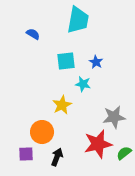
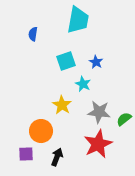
blue semicircle: rotated 112 degrees counterclockwise
cyan square: rotated 12 degrees counterclockwise
cyan star: rotated 14 degrees clockwise
yellow star: rotated 12 degrees counterclockwise
gray star: moved 15 px left, 5 px up; rotated 15 degrees clockwise
orange circle: moved 1 px left, 1 px up
red star: rotated 12 degrees counterclockwise
green semicircle: moved 34 px up
